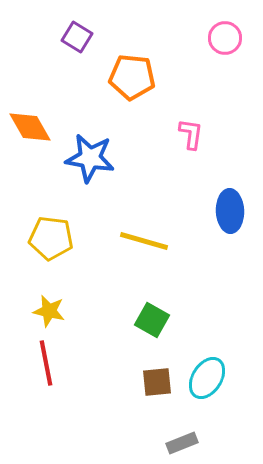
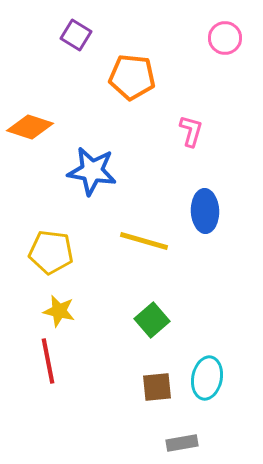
purple square: moved 1 px left, 2 px up
orange diamond: rotated 42 degrees counterclockwise
pink L-shape: moved 3 px up; rotated 8 degrees clockwise
blue star: moved 2 px right, 13 px down
blue ellipse: moved 25 px left
yellow pentagon: moved 14 px down
yellow star: moved 10 px right
green square: rotated 20 degrees clockwise
red line: moved 2 px right, 2 px up
cyan ellipse: rotated 21 degrees counterclockwise
brown square: moved 5 px down
gray rectangle: rotated 12 degrees clockwise
